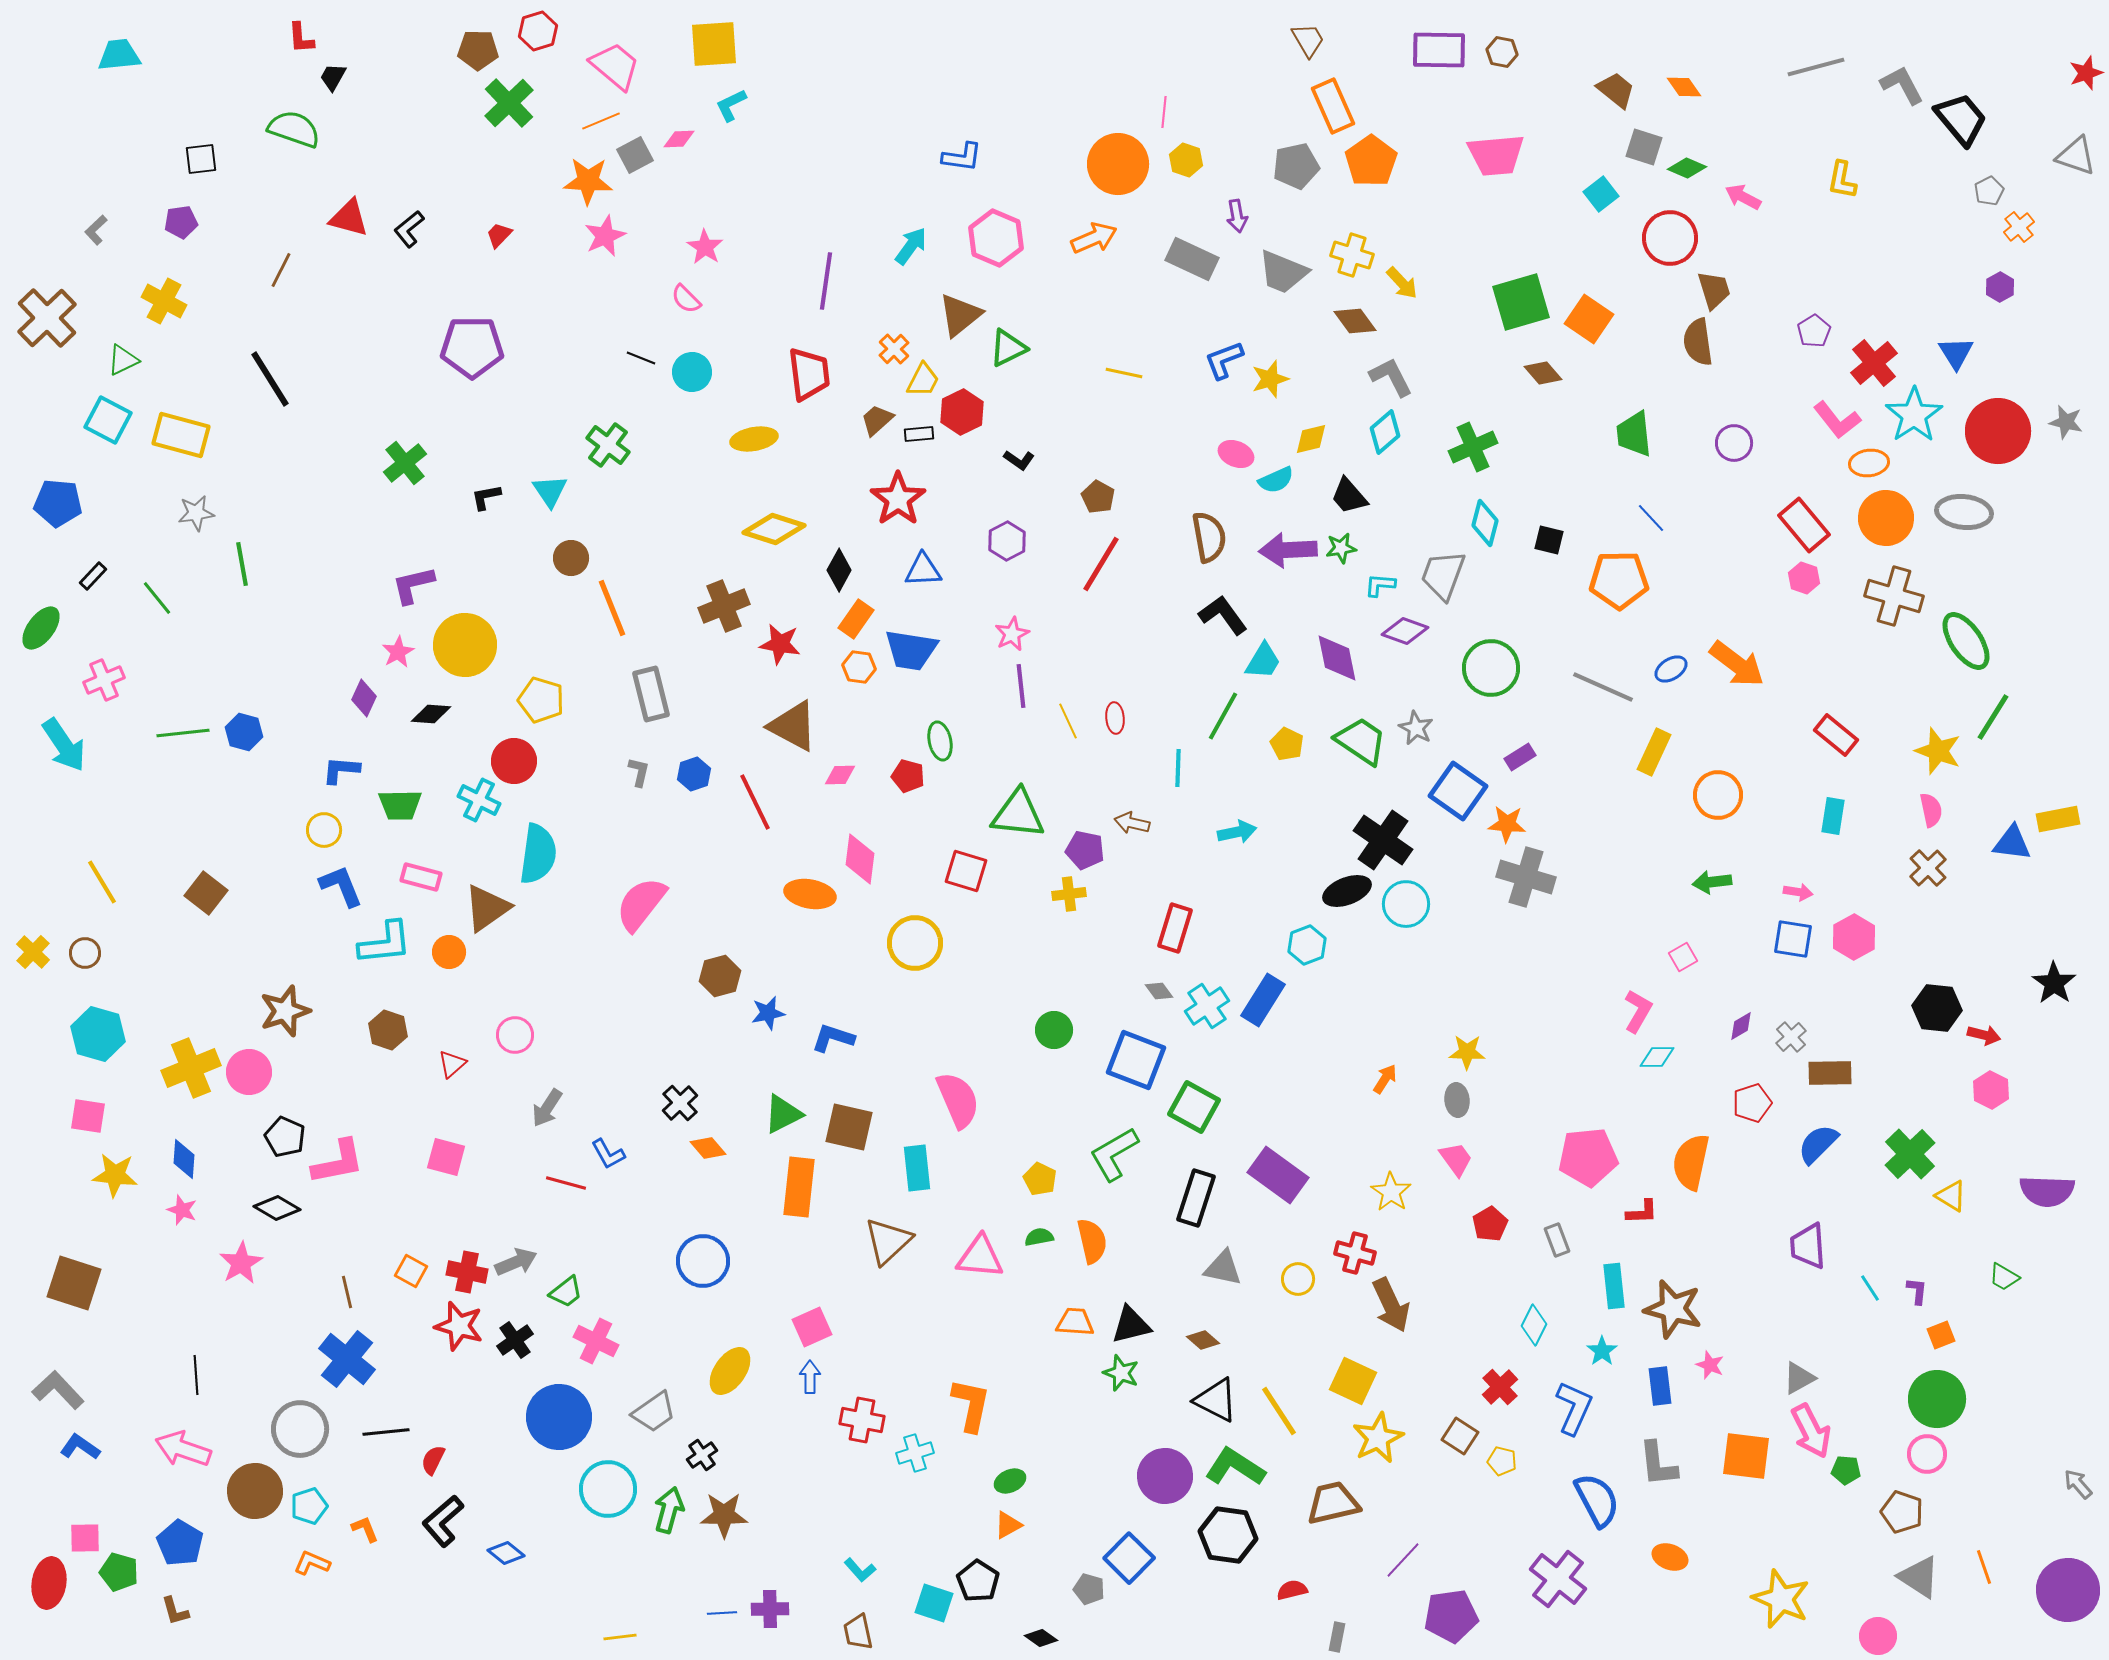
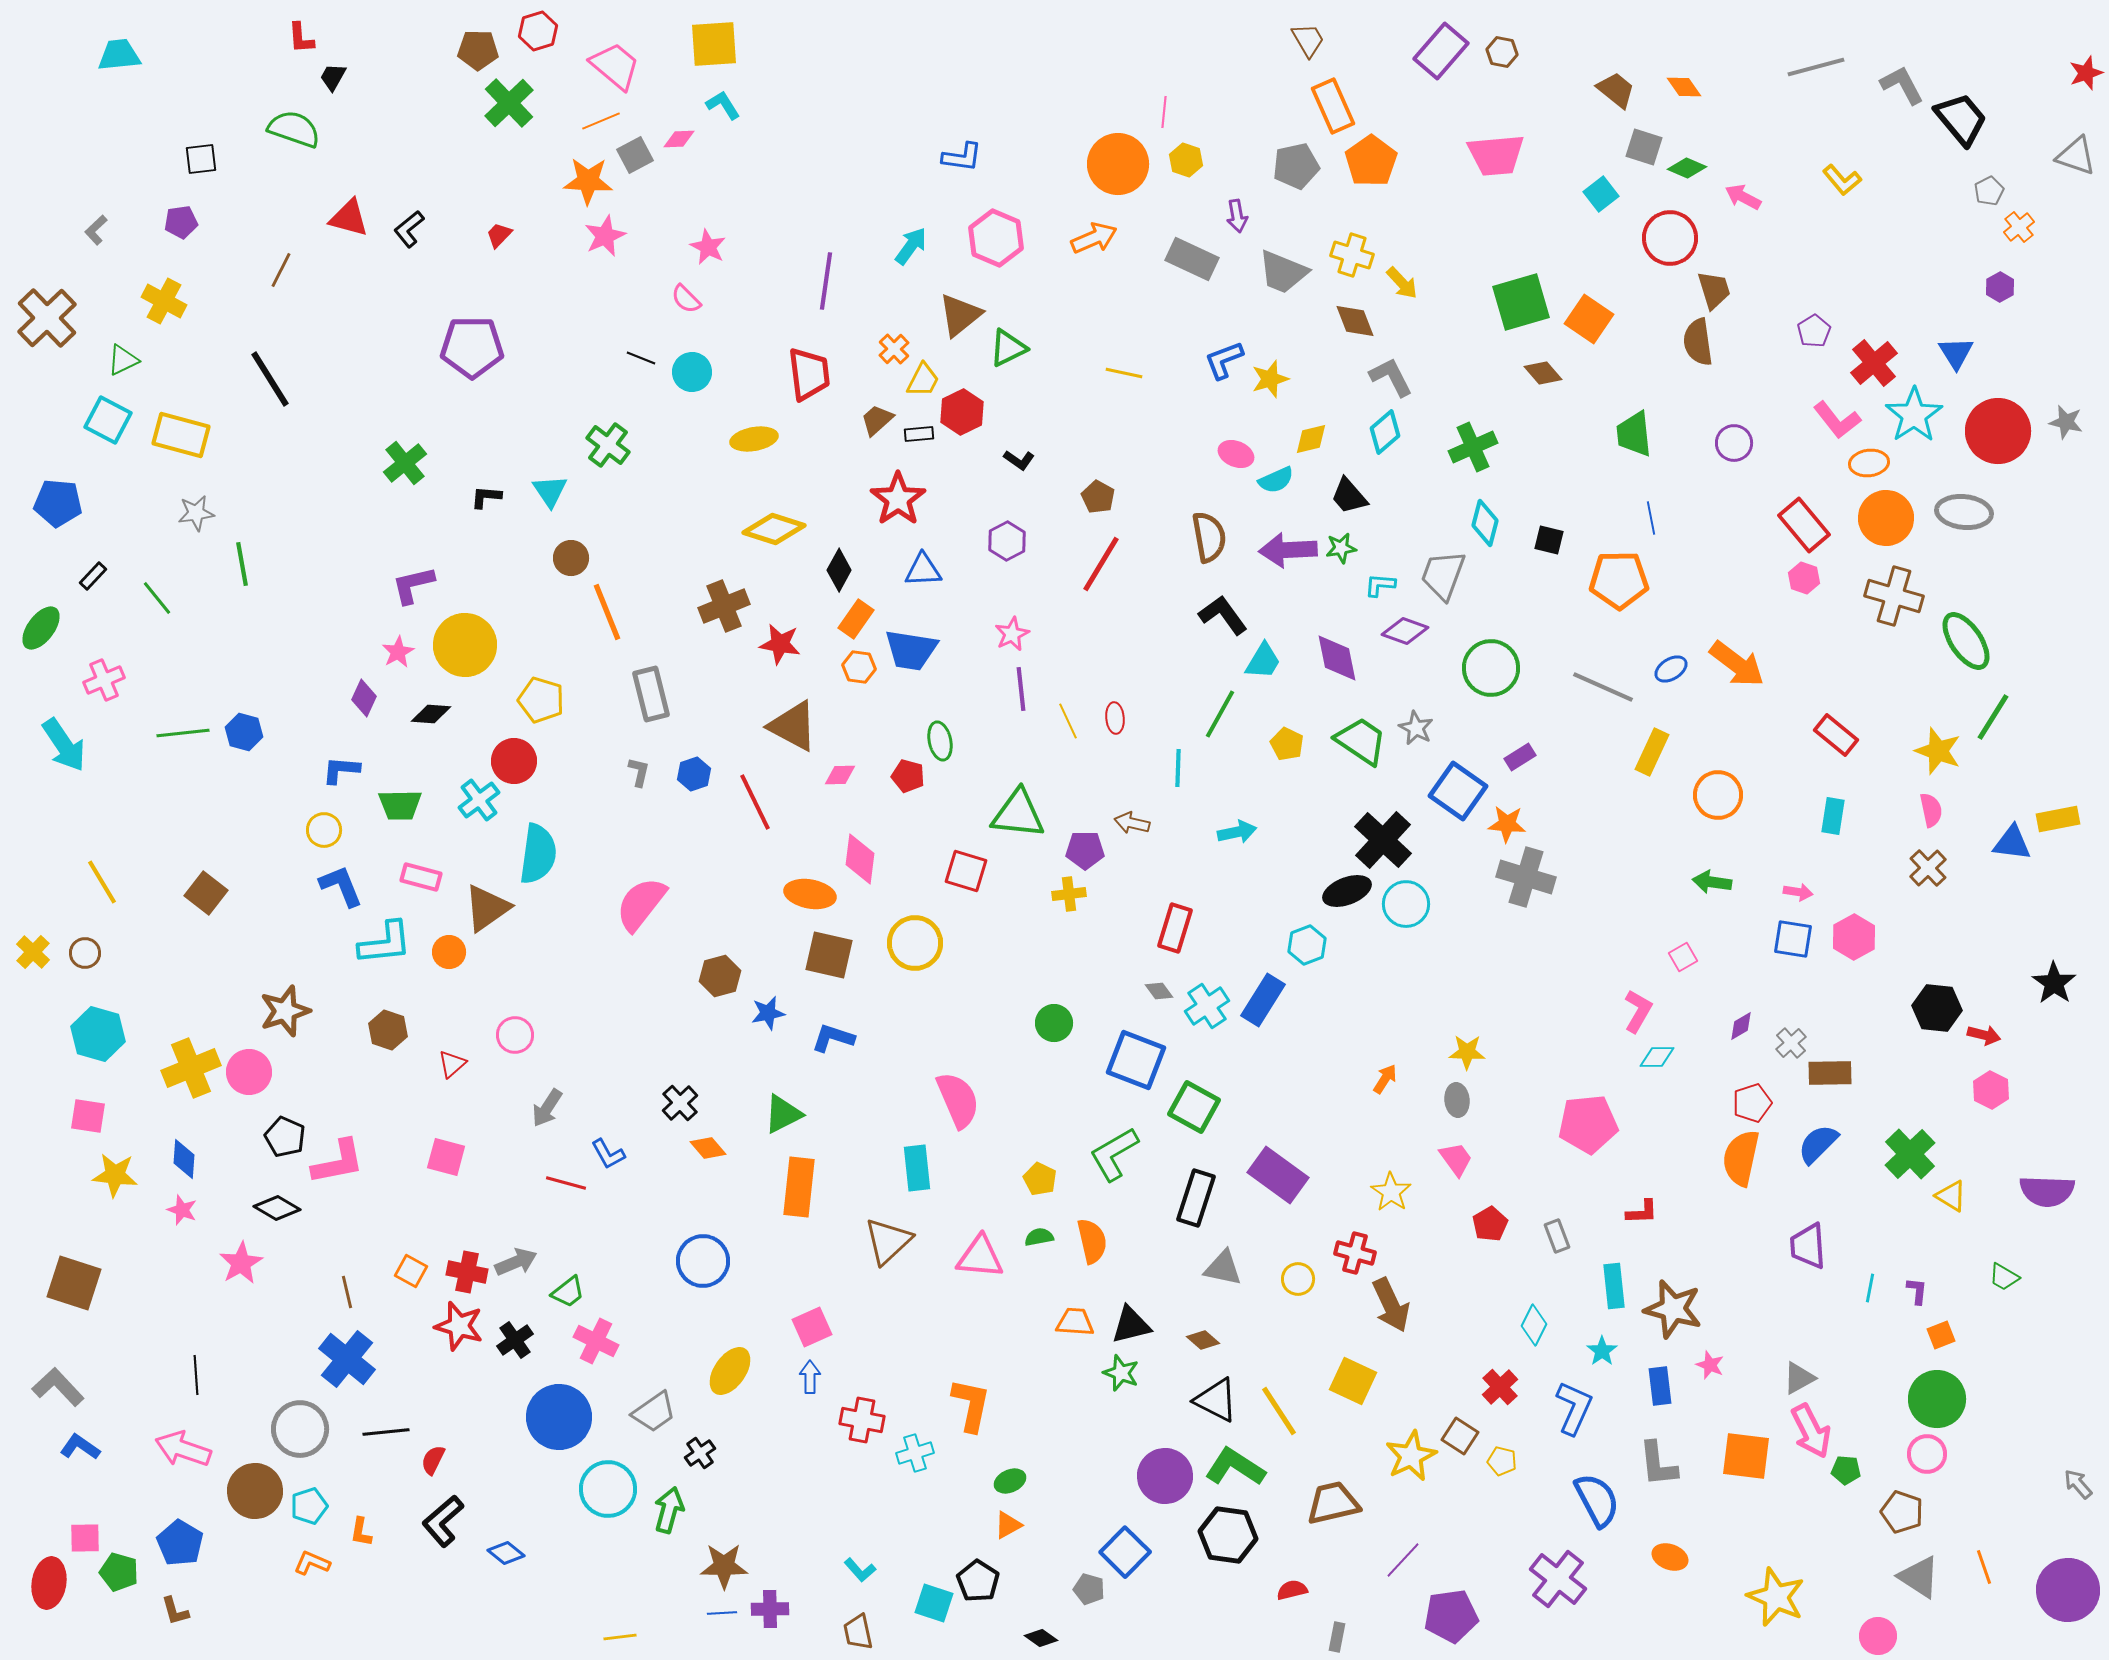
purple rectangle at (1439, 50): moved 2 px right, 1 px down; rotated 50 degrees counterclockwise
cyan L-shape at (731, 105): moved 8 px left; rotated 84 degrees clockwise
yellow L-shape at (1842, 180): rotated 51 degrees counterclockwise
pink star at (705, 247): moved 3 px right; rotated 6 degrees counterclockwise
brown diamond at (1355, 321): rotated 15 degrees clockwise
black L-shape at (486, 497): rotated 16 degrees clockwise
blue line at (1651, 518): rotated 32 degrees clockwise
orange line at (612, 608): moved 5 px left, 4 px down
purple line at (1021, 686): moved 3 px down
green line at (1223, 716): moved 3 px left, 2 px up
yellow rectangle at (1654, 752): moved 2 px left
cyan cross at (479, 800): rotated 27 degrees clockwise
black cross at (1383, 840): rotated 8 degrees clockwise
purple pentagon at (1085, 850): rotated 12 degrees counterclockwise
green arrow at (1712, 882): rotated 15 degrees clockwise
green circle at (1054, 1030): moved 7 px up
gray cross at (1791, 1037): moved 6 px down
brown square at (849, 1127): moved 20 px left, 172 px up
pink pentagon at (1588, 1157): moved 33 px up
orange semicircle at (1691, 1162): moved 50 px right, 4 px up
gray rectangle at (1557, 1240): moved 4 px up
cyan line at (1870, 1288): rotated 44 degrees clockwise
green trapezoid at (566, 1292): moved 2 px right
gray L-shape at (58, 1390): moved 3 px up
yellow star at (1378, 1438): moved 33 px right, 18 px down
black cross at (702, 1455): moved 2 px left, 2 px up
brown star at (724, 1515): moved 51 px down
orange L-shape at (365, 1529): moved 4 px left, 3 px down; rotated 148 degrees counterclockwise
blue square at (1129, 1558): moved 4 px left, 6 px up
yellow star at (1781, 1599): moved 5 px left, 2 px up
